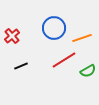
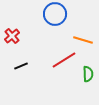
blue circle: moved 1 px right, 14 px up
orange line: moved 1 px right, 2 px down; rotated 36 degrees clockwise
green semicircle: moved 3 px down; rotated 63 degrees counterclockwise
